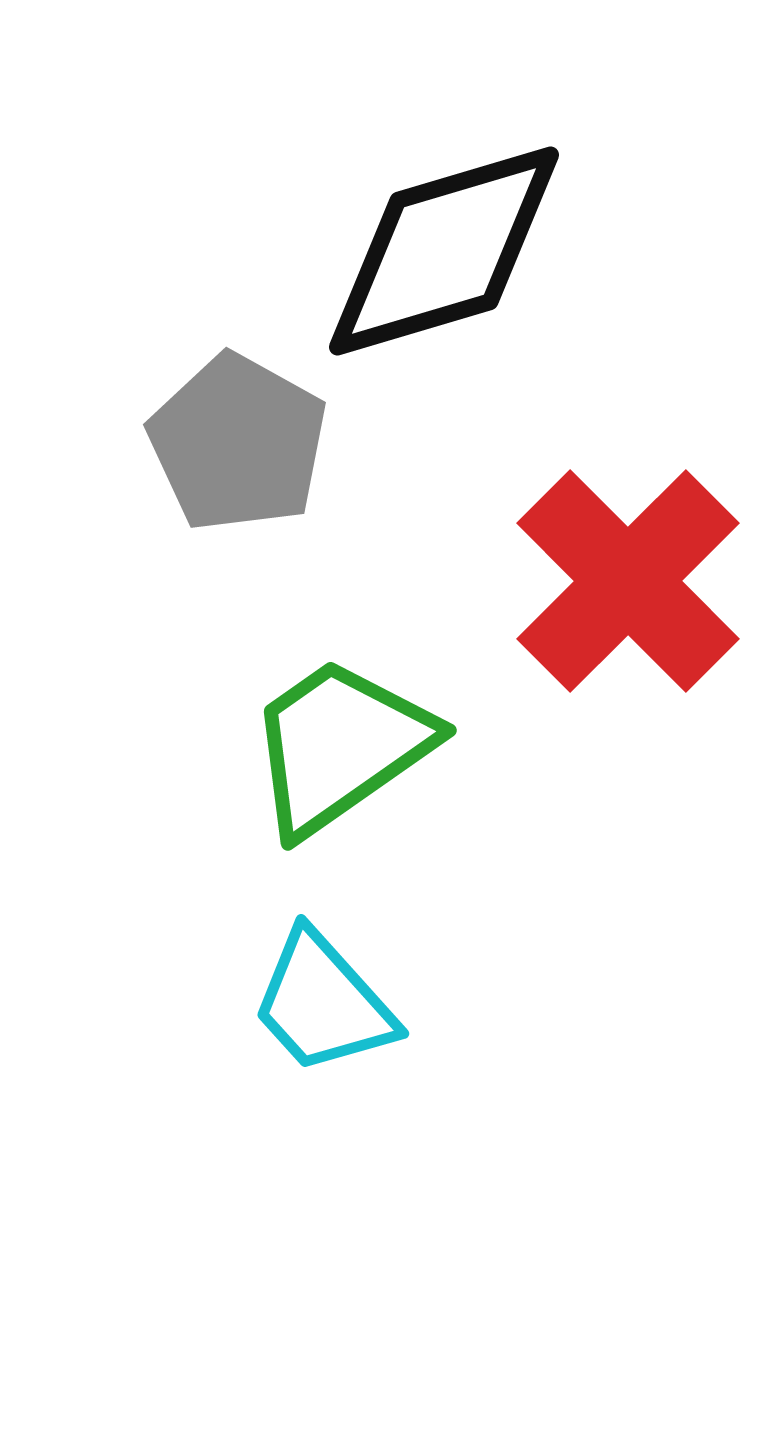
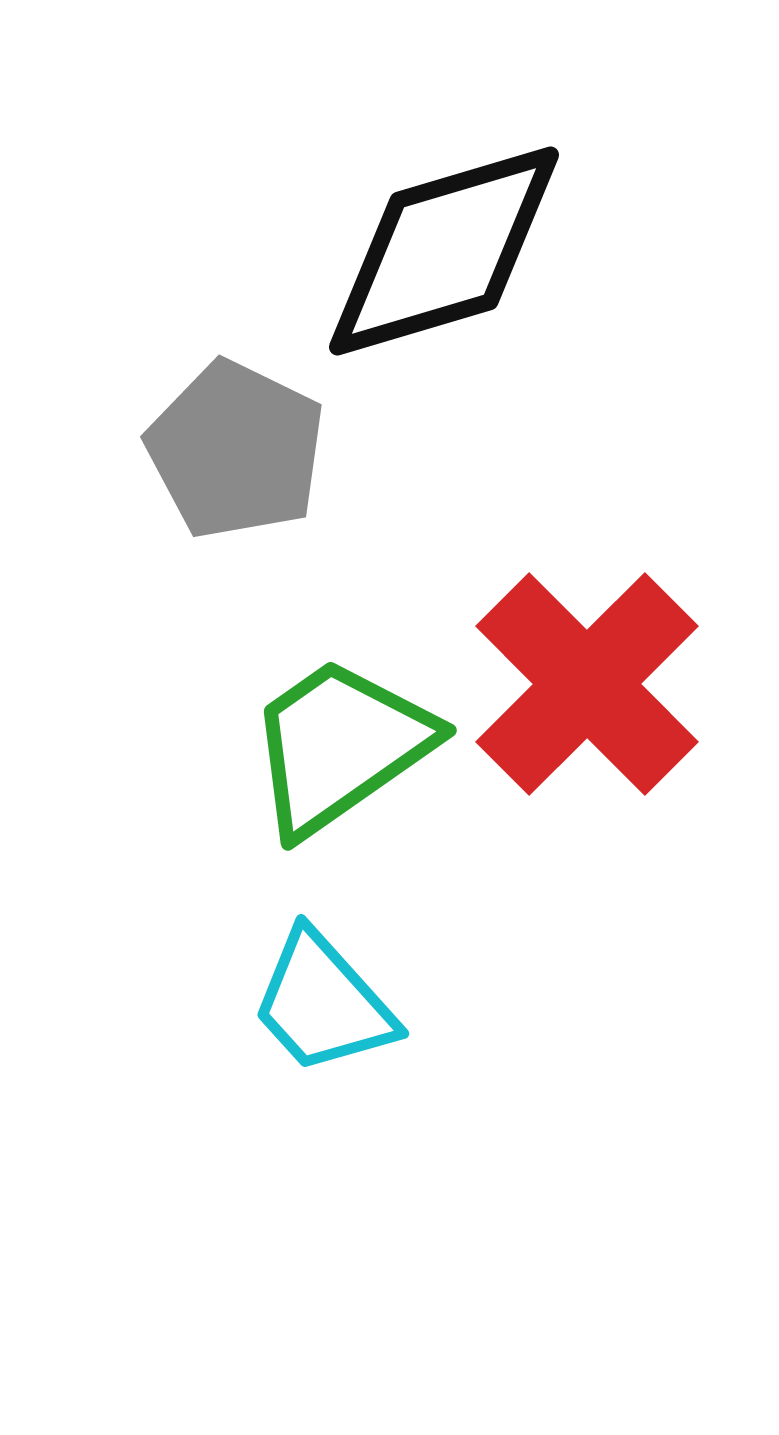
gray pentagon: moved 2 px left, 7 px down; rotated 3 degrees counterclockwise
red cross: moved 41 px left, 103 px down
